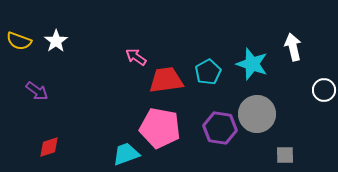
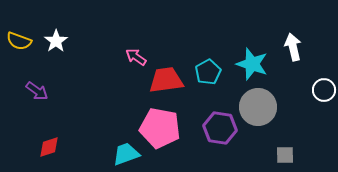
gray circle: moved 1 px right, 7 px up
